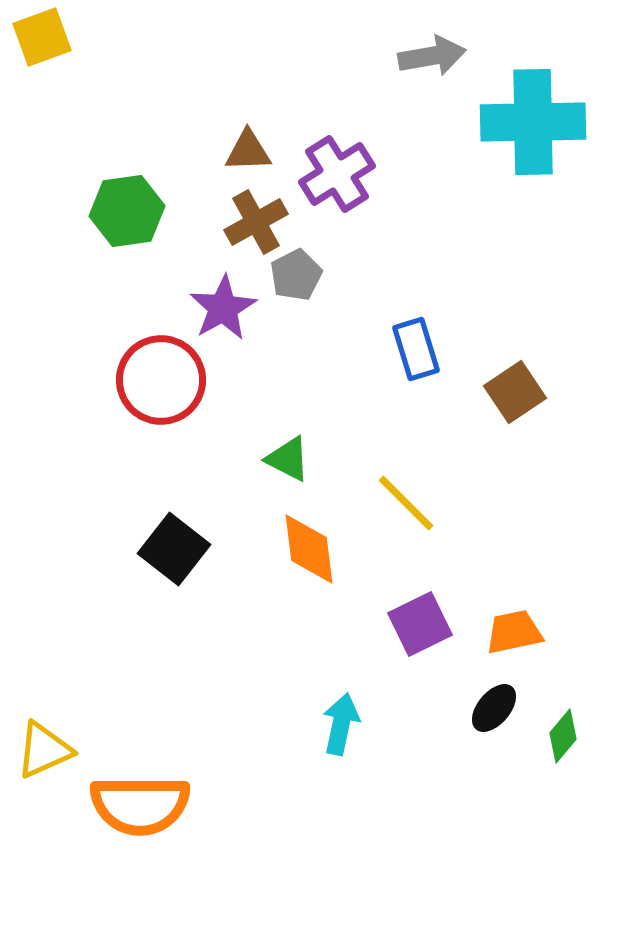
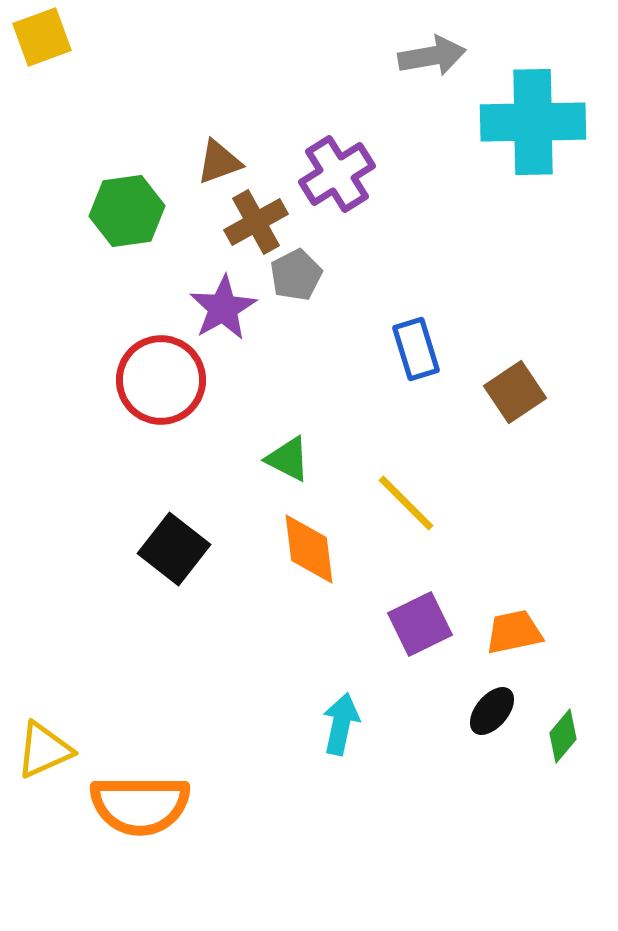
brown triangle: moved 29 px left, 11 px down; rotated 18 degrees counterclockwise
black ellipse: moved 2 px left, 3 px down
